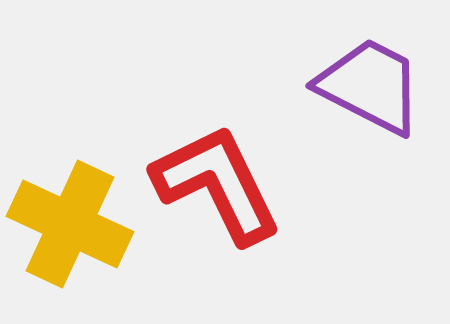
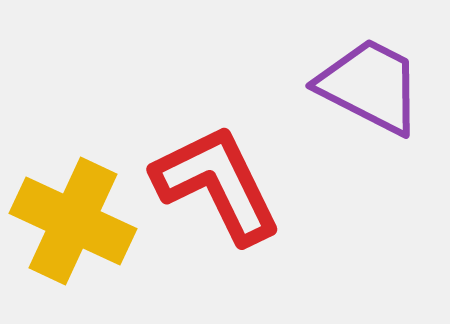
yellow cross: moved 3 px right, 3 px up
